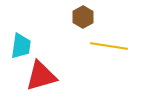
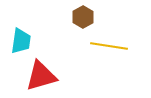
cyan trapezoid: moved 5 px up
